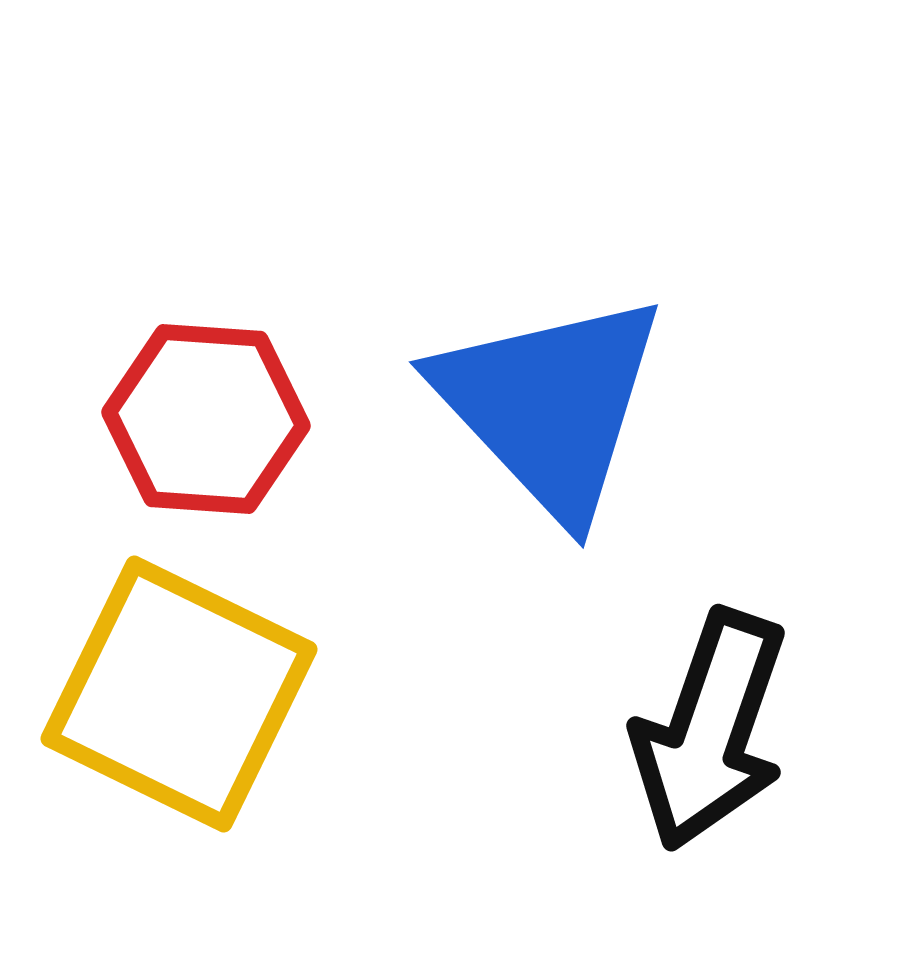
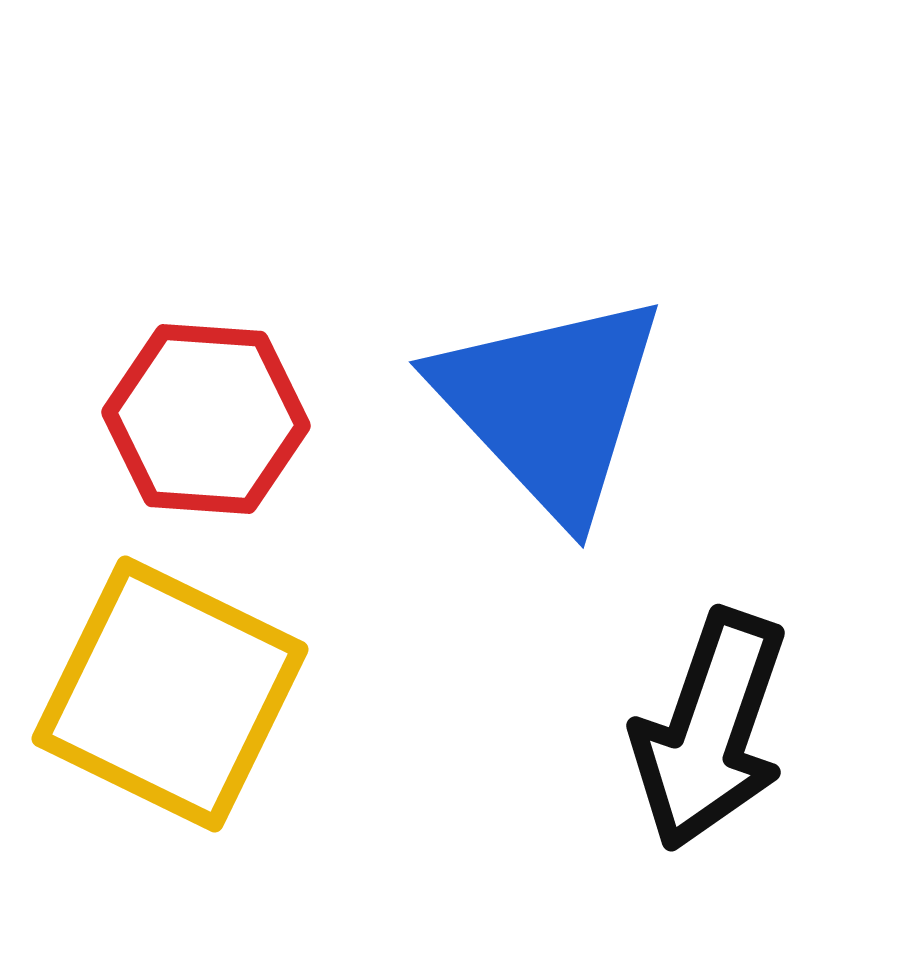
yellow square: moved 9 px left
